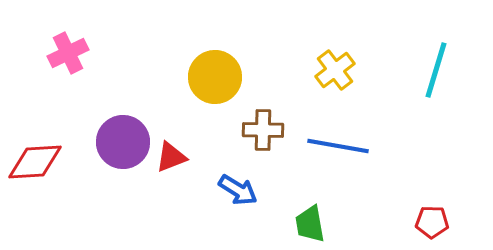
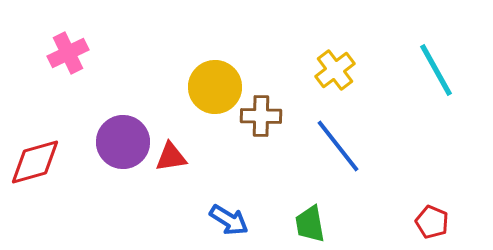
cyan line: rotated 46 degrees counterclockwise
yellow circle: moved 10 px down
brown cross: moved 2 px left, 14 px up
blue line: rotated 42 degrees clockwise
red triangle: rotated 12 degrees clockwise
red diamond: rotated 12 degrees counterclockwise
blue arrow: moved 9 px left, 30 px down
red pentagon: rotated 20 degrees clockwise
